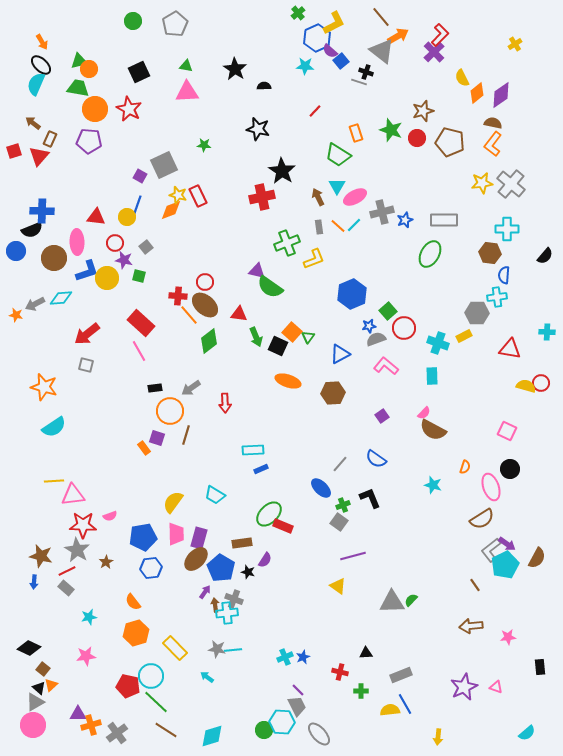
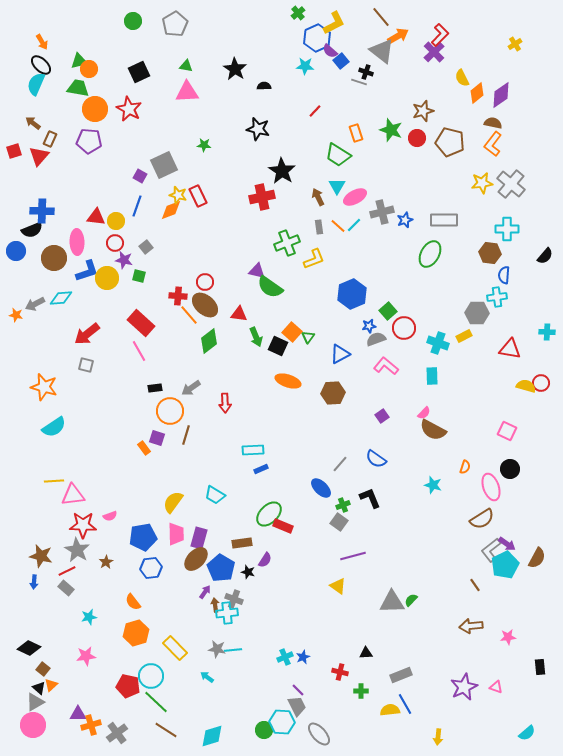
yellow circle at (127, 217): moved 11 px left, 4 px down
